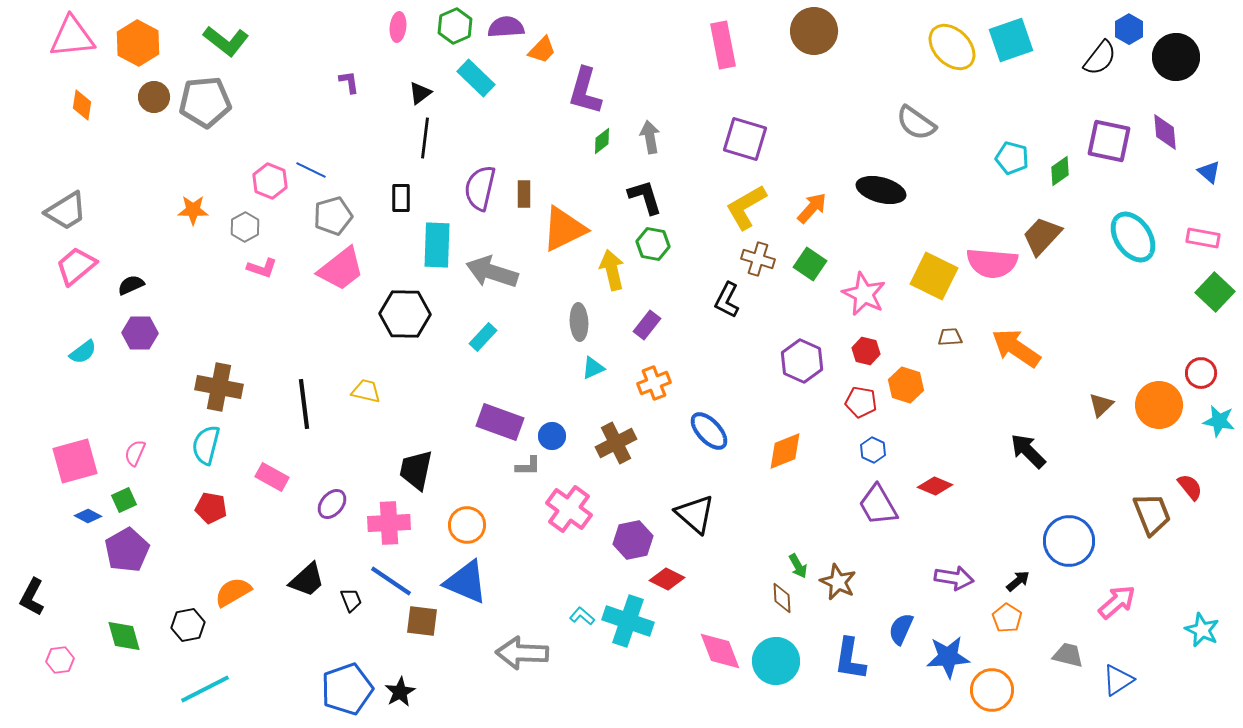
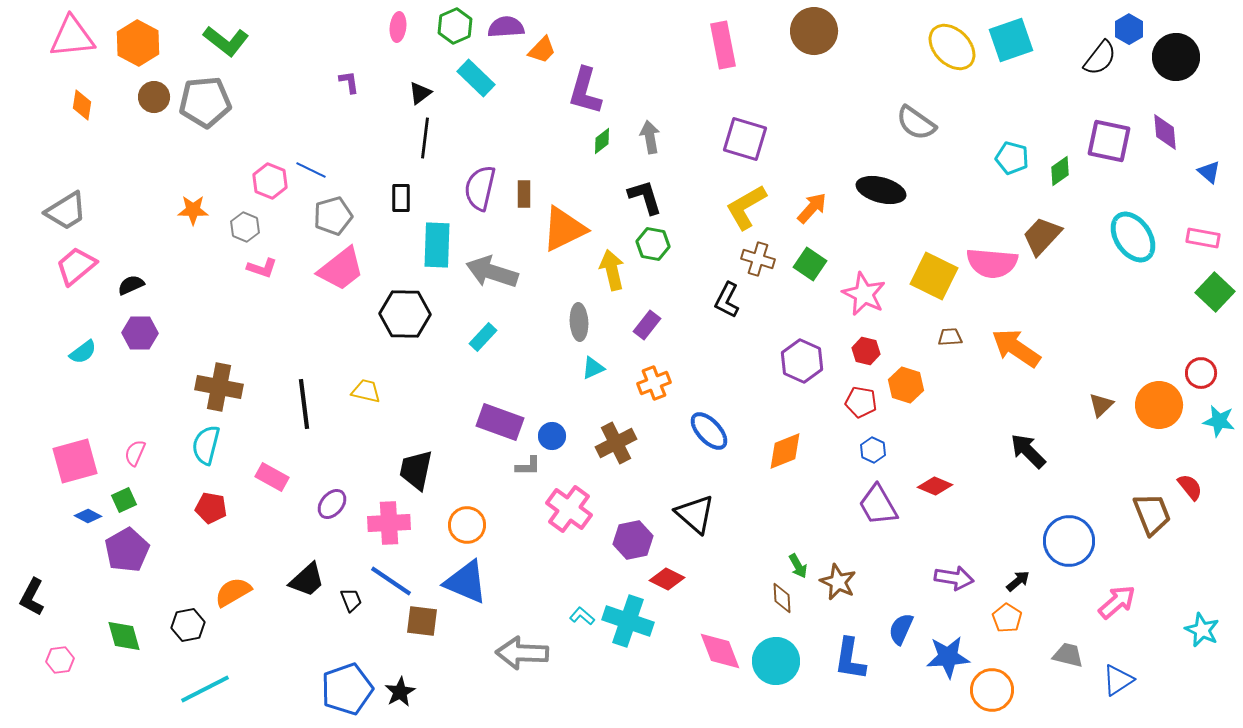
gray hexagon at (245, 227): rotated 8 degrees counterclockwise
